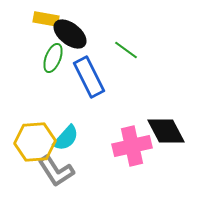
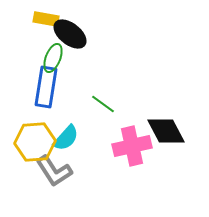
green line: moved 23 px left, 54 px down
blue rectangle: moved 43 px left, 10 px down; rotated 36 degrees clockwise
gray L-shape: moved 2 px left
